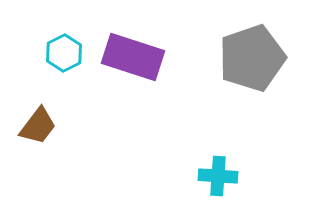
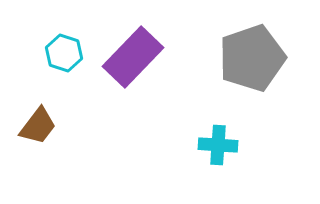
cyan hexagon: rotated 15 degrees counterclockwise
purple rectangle: rotated 64 degrees counterclockwise
cyan cross: moved 31 px up
